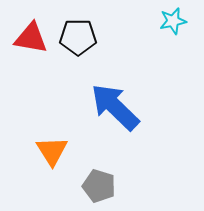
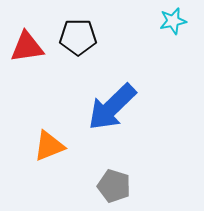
red triangle: moved 4 px left, 9 px down; rotated 18 degrees counterclockwise
blue arrow: moved 3 px left; rotated 88 degrees counterclockwise
orange triangle: moved 3 px left, 5 px up; rotated 40 degrees clockwise
gray pentagon: moved 15 px right
